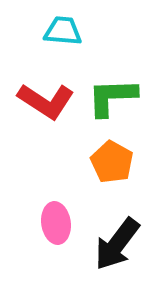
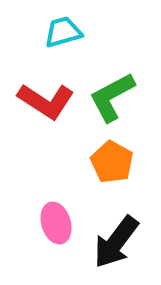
cyan trapezoid: moved 1 px down; rotated 21 degrees counterclockwise
green L-shape: rotated 26 degrees counterclockwise
pink ellipse: rotated 9 degrees counterclockwise
black arrow: moved 1 px left, 2 px up
